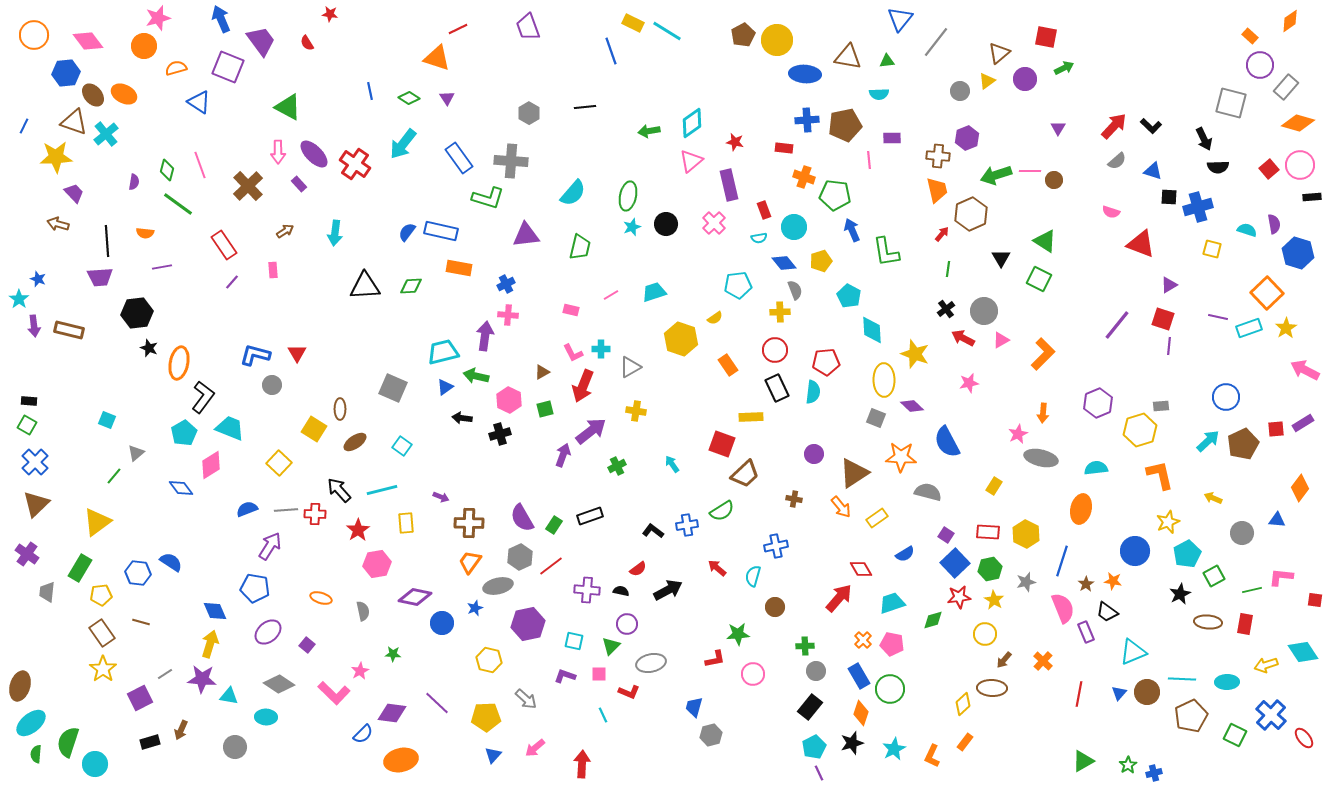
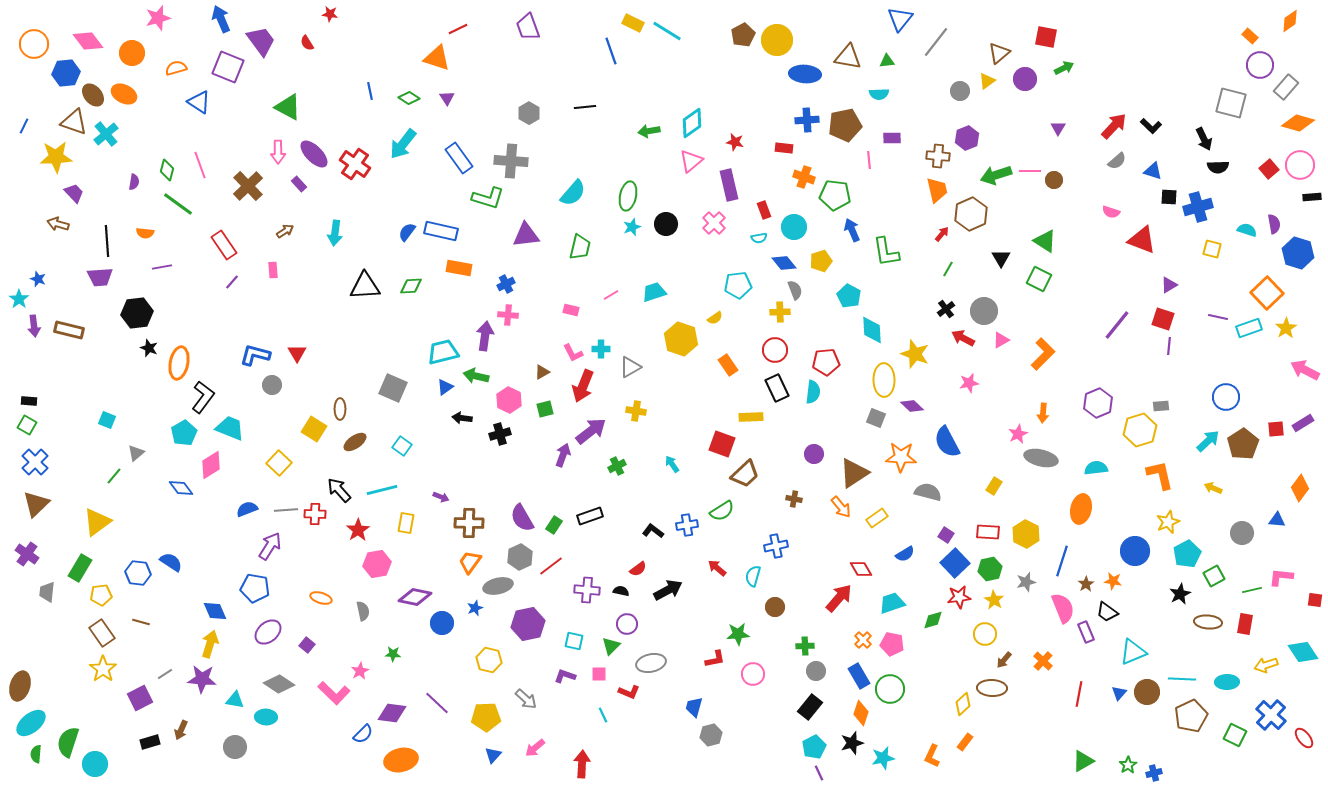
orange circle at (34, 35): moved 9 px down
orange circle at (144, 46): moved 12 px left, 7 px down
red triangle at (1141, 244): moved 1 px right, 4 px up
green line at (948, 269): rotated 21 degrees clockwise
brown pentagon at (1243, 444): rotated 8 degrees counterclockwise
yellow arrow at (1213, 498): moved 10 px up
yellow rectangle at (406, 523): rotated 15 degrees clockwise
cyan triangle at (229, 696): moved 6 px right, 4 px down
cyan star at (894, 749): moved 11 px left, 9 px down; rotated 15 degrees clockwise
